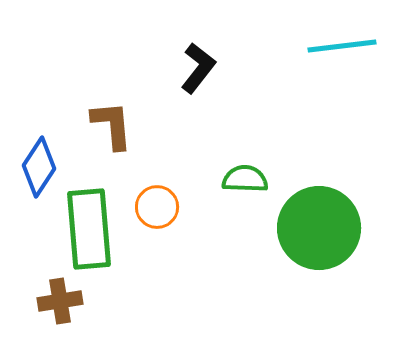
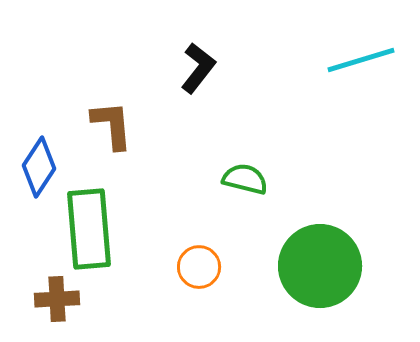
cyan line: moved 19 px right, 14 px down; rotated 10 degrees counterclockwise
green semicircle: rotated 12 degrees clockwise
orange circle: moved 42 px right, 60 px down
green circle: moved 1 px right, 38 px down
brown cross: moved 3 px left, 2 px up; rotated 6 degrees clockwise
